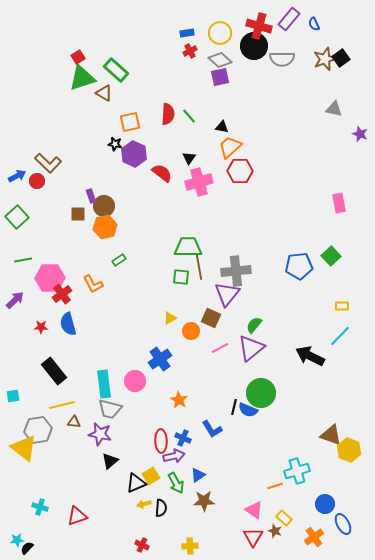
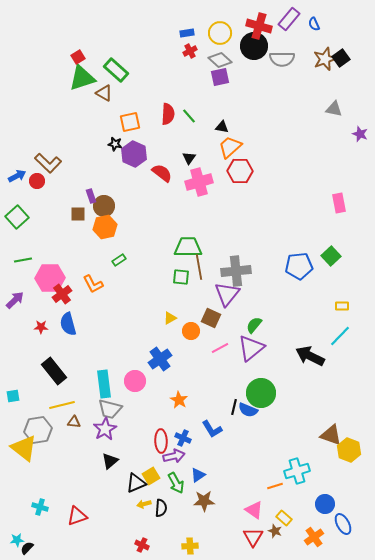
purple star at (100, 434): moved 5 px right, 5 px up; rotated 30 degrees clockwise
